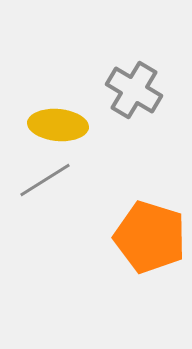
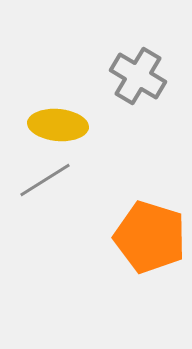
gray cross: moved 4 px right, 14 px up
